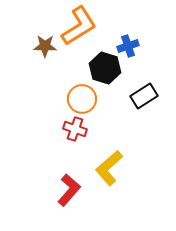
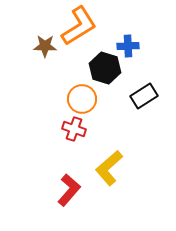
blue cross: rotated 15 degrees clockwise
red cross: moved 1 px left
